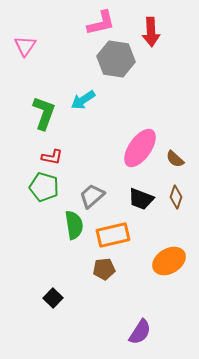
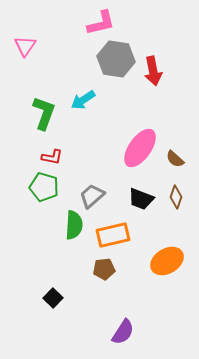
red arrow: moved 2 px right, 39 px down; rotated 8 degrees counterclockwise
green semicircle: rotated 12 degrees clockwise
orange ellipse: moved 2 px left
purple semicircle: moved 17 px left
